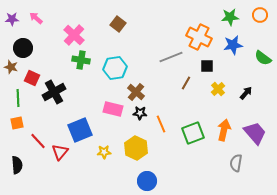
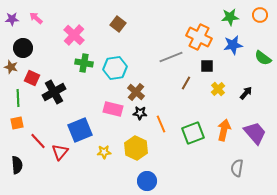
green cross: moved 3 px right, 3 px down
gray semicircle: moved 1 px right, 5 px down
